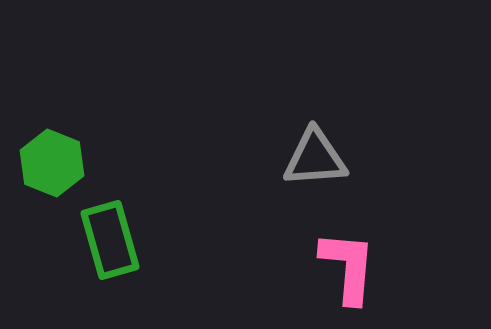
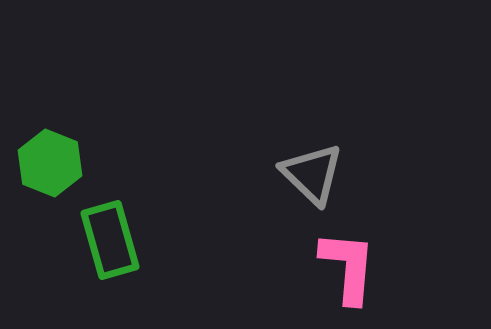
gray triangle: moved 3 px left, 16 px down; rotated 48 degrees clockwise
green hexagon: moved 2 px left
